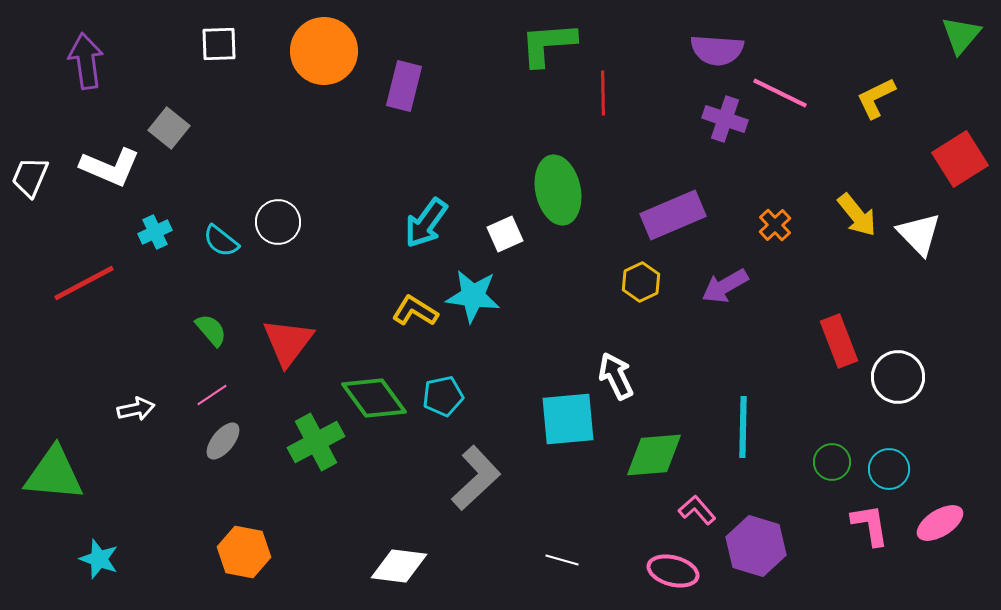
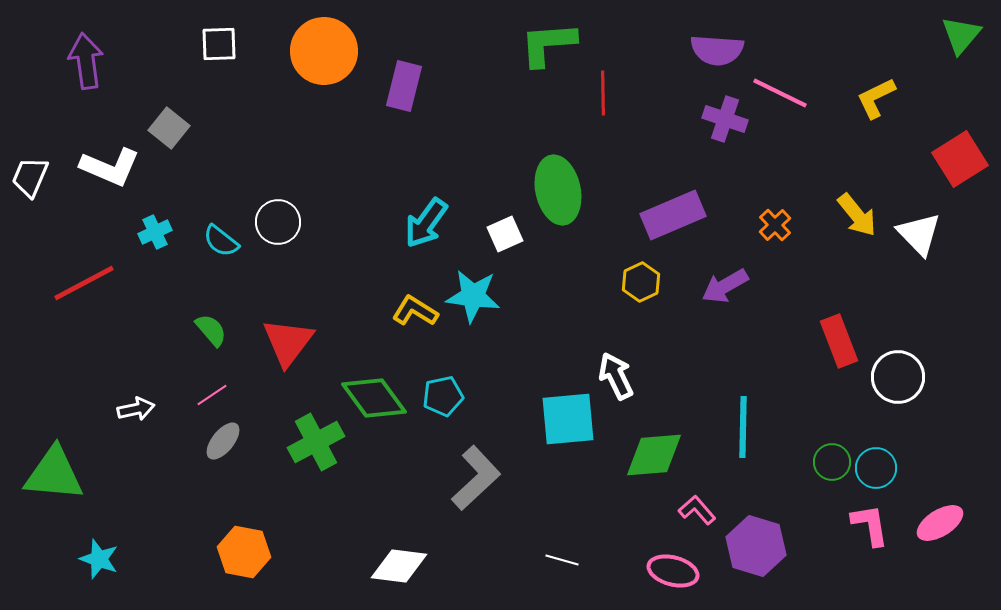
cyan circle at (889, 469): moved 13 px left, 1 px up
